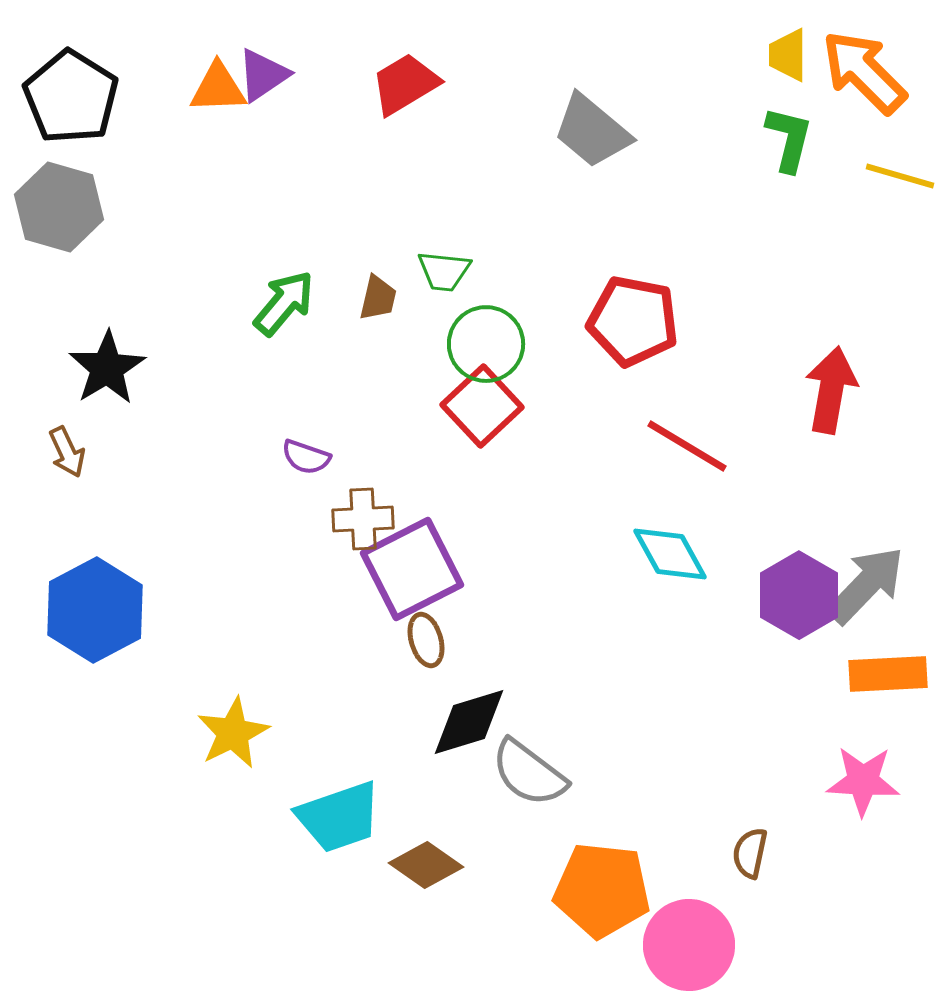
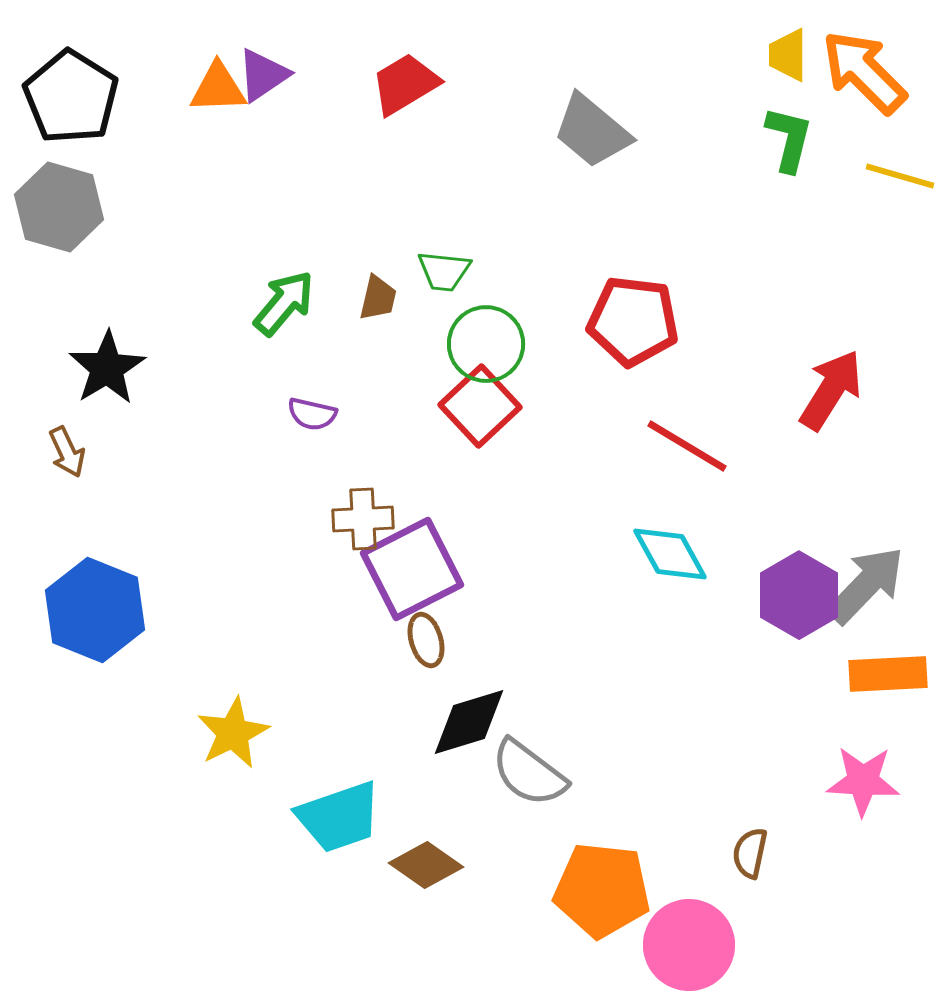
red pentagon: rotated 4 degrees counterclockwise
red arrow: rotated 22 degrees clockwise
red square: moved 2 px left
purple semicircle: moved 6 px right, 43 px up; rotated 6 degrees counterclockwise
blue hexagon: rotated 10 degrees counterclockwise
